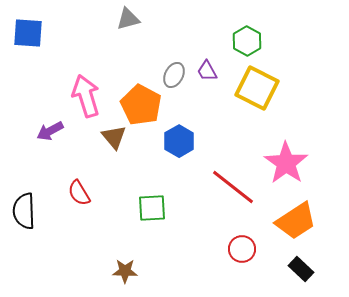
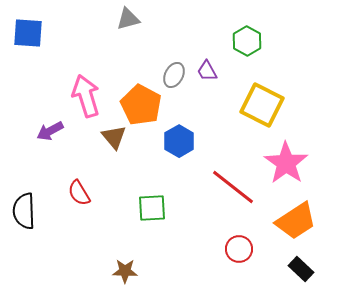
yellow square: moved 5 px right, 17 px down
red circle: moved 3 px left
